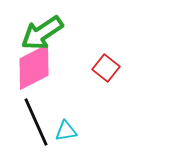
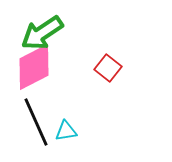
red square: moved 2 px right
